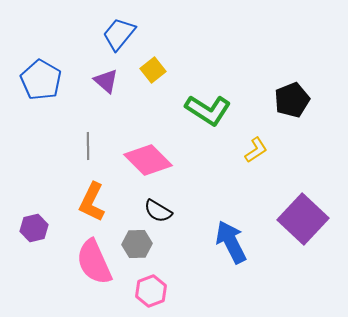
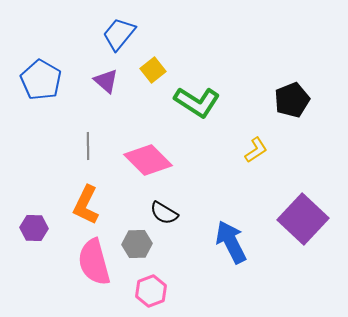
green L-shape: moved 11 px left, 8 px up
orange L-shape: moved 6 px left, 3 px down
black semicircle: moved 6 px right, 2 px down
purple hexagon: rotated 16 degrees clockwise
pink semicircle: rotated 9 degrees clockwise
